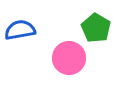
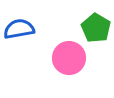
blue semicircle: moved 1 px left, 1 px up
